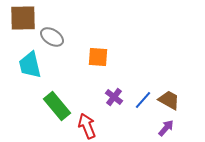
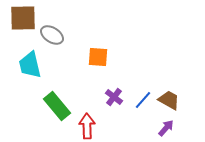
gray ellipse: moved 2 px up
red arrow: rotated 20 degrees clockwise
